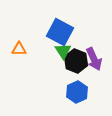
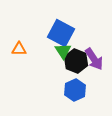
blue square: moved 1 px right, 1 px down
purple arrow: rotated 10 degrees counterclockwise
blue hexagon: moved 2 px left, 2 px up
